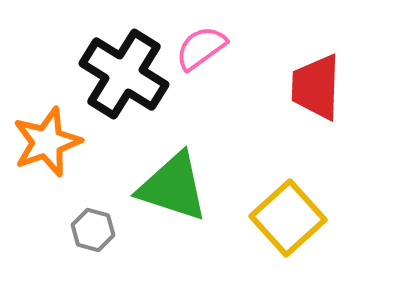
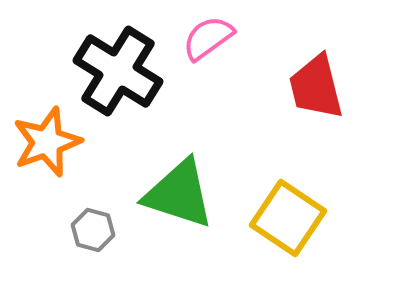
pink semicircle: moved 7 px right, 10 px up
black cross: moved 6 px left, 3 px up
red trapezoid: rotated 16 degrees counterclockwise
green triangle: moved 6 px right, 7 px down
yellow square: rotated 14 degrees counterclockwise
